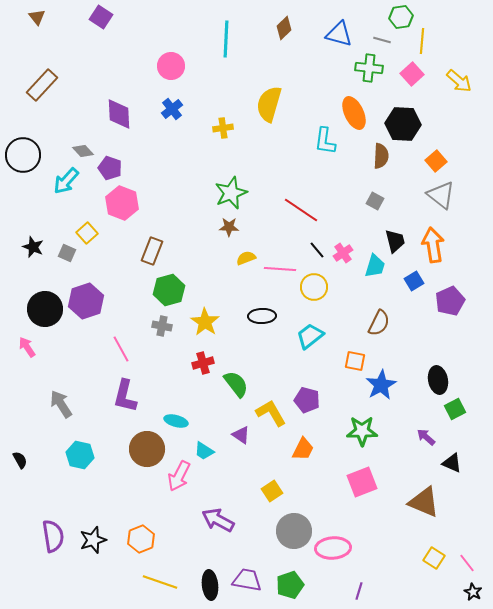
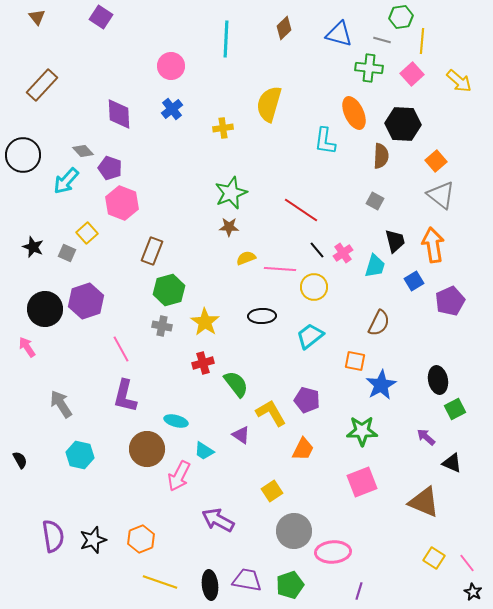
pink ellipse at (333, 548): moved 4 px down
